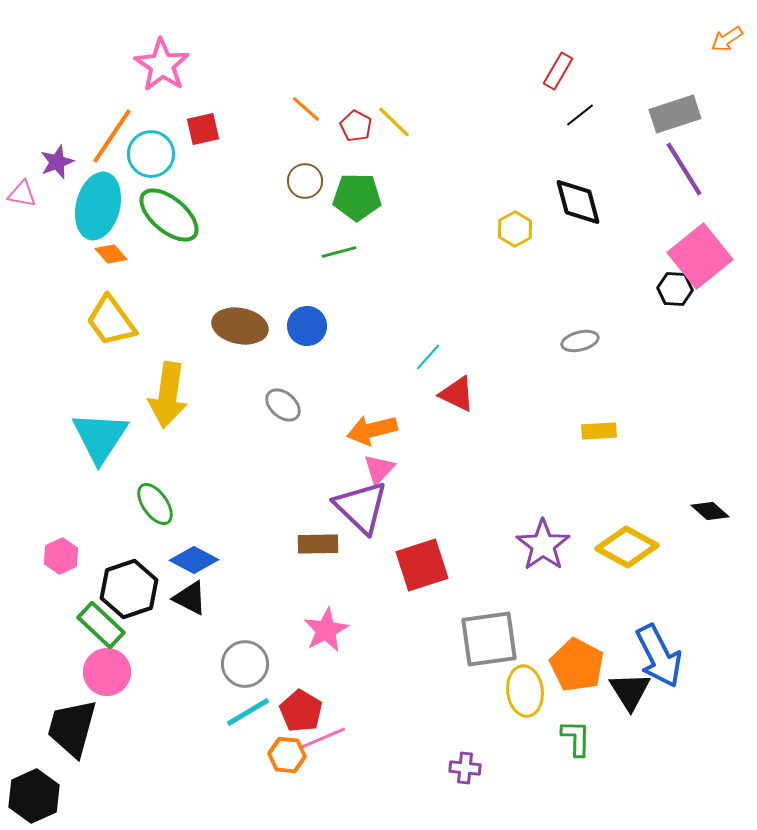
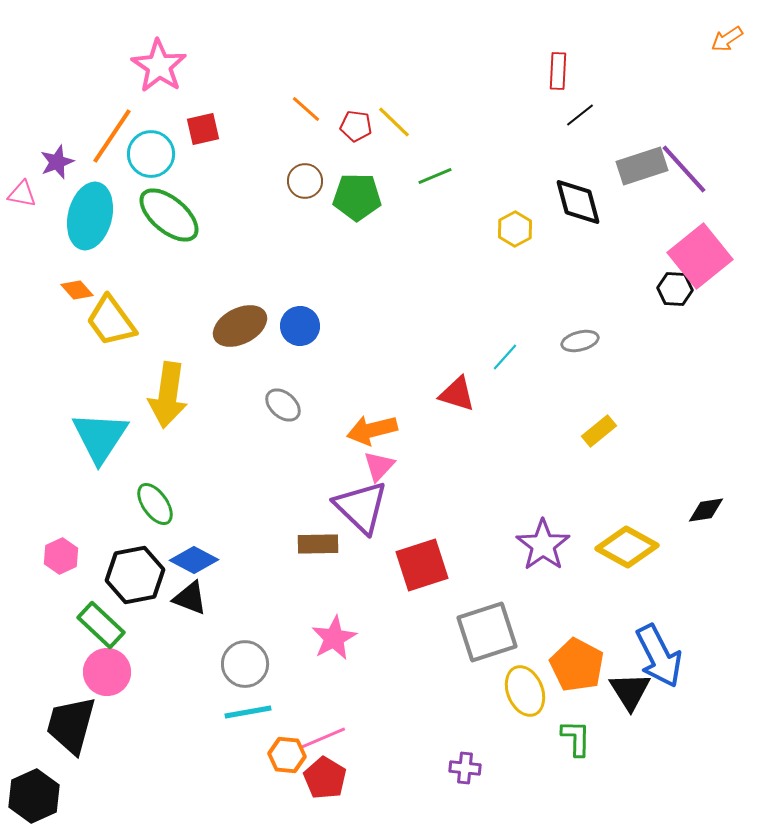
pink star at (162, 65): moved 3 px left, 1 px down
red rectangle at (558, 71): rotated 27 degrees counterclockwise
gray rectangle at (675, 114): moved 33 px left, 52 px down
red pentagon at (356, 126): rotated 20 degrees counterclockwise
purple line at (684, 169): rotated 10 degrees counterclockwise
cyan ellipse at (98, 206): moved 8 px left, 10 px down
green line at (339, 252): moved 96 px right, 76 px up; rotated 8 degrees counterclockwise
orange diamond at (111, 254): moved 34 px left, 36 px down
brown ellipse at (240, 326): rotated 38 degrees counterclockwise
blue circle at (307, 326): moved 7 px left
cyan line at (428, 357): moved 77 px right
red triangle at (457, 394): rotated 9 degrees counterclockwise
yellow rectangle at (599, 431): rotated 36 degrees counterclockwise
pink triangle at (379, 469): moved 3 px up
black diamond at (710, 511): moved 4 px left, 1 px up; rotated 51 degrees counterclockwise
black hexagon at (129, 589): moved 6 px right, 14 px up; rotated 8 degrees clockwise
black triangle at (190, 598): rotated 6 degrees counterclockwise
pink star at (326, 630): moved 8 px right, 8 px down
gray square at (489, 639): moved 2 px left, 7 px up; rotated 10 degrees counterclockwise
yellow ellipse at (525, 691): rotated 15 degrees counterclockwise
red pentagon at (301, 711): moved 24 px right, 67 px down
cyan line at (248, 712): rotated 21 degrees clockwise
black trapezoid at (72, 728): moved 1 px left, 3 px up
